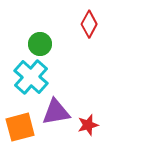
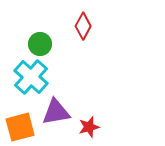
red diamond: moved 6 px left, 2 px down
red star: moved 1 px right, 2 px down
